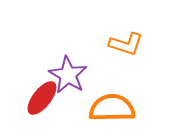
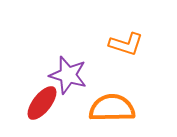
purple star: rotated 15 degrees counterclockwise
red ellipse: moved 5 px down
